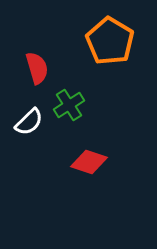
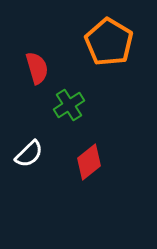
orange pentagon: moved 1 px left, 1 px down
white semicircle: moved 32 px down
red diamond: rotated 57 degrees counterclockwise
